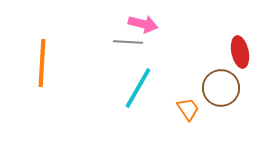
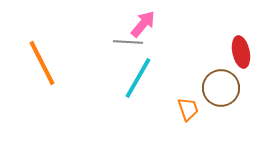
pink arrow: rotated 64 degrees counterclockwise
red ellipse: moved 1 px right
orange line: rotated 30 degrees counterclockwise
cyan line: moved 10 px up
orange trapezoid: rotated 15 degrees clockwise
